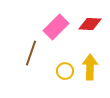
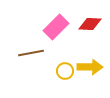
brown line: rotated 60 degrees clockwise
yellow arrow: rotated 90 degrees clockwise
